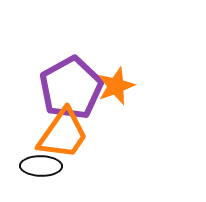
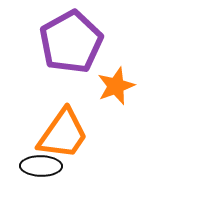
purple pentagon: moved 46 px up
